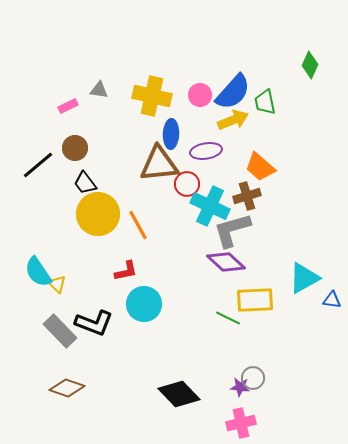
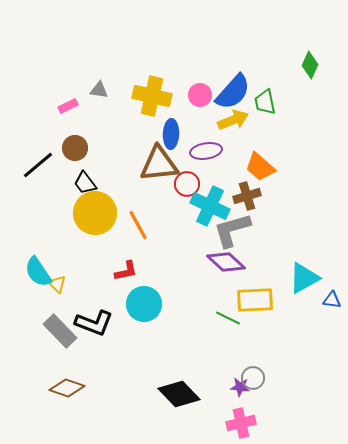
yellow circle: moved 3 px left, 1 px up
